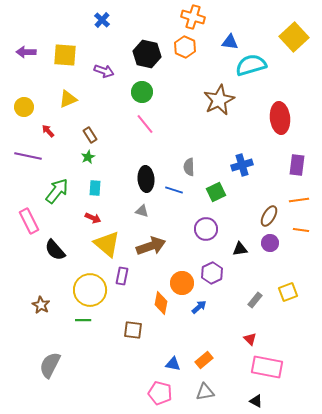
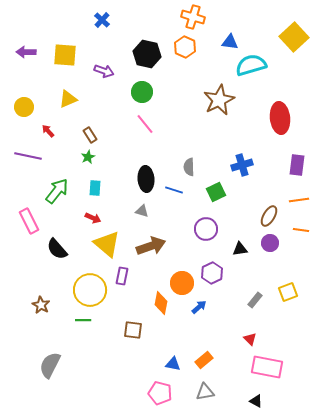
black semicircle at (55, 250): moved 2 px right, 1 px up
